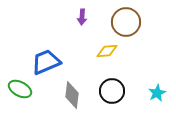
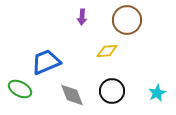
brown circle: moved 1 px right, 2 px up
gray diamond: rotated 28 degrees counterclockwise
